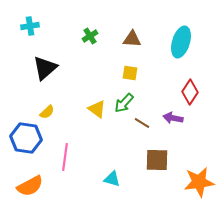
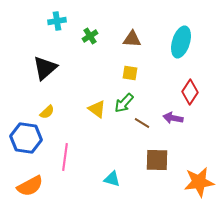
cyan cross: moved 27 px right, 5 px up
